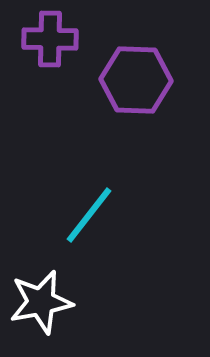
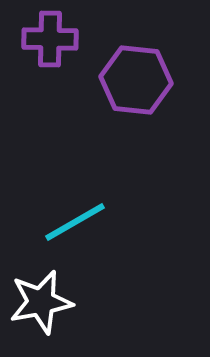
purple hexagon: rotated 4 degrees clockwise
cyan line: moved 14 px left, 7 px down; rotated 22 degrees clockwise
